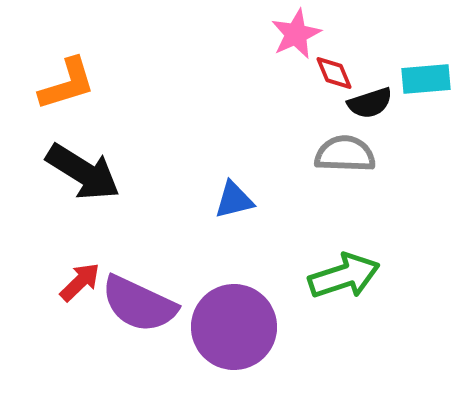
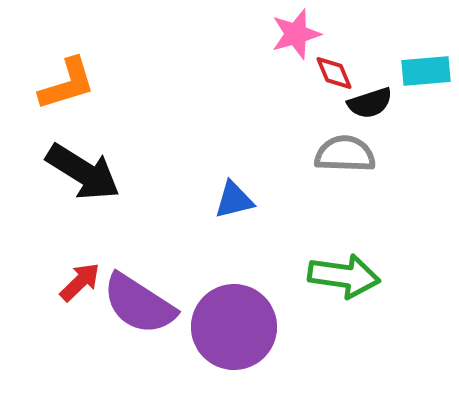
pink star: rotated 9 degrees clockwise
cyan rectangle: moved 8 px up
green arrow: rotated 26 degrees clockwise
purple semicircle: rotated 8 degrees clockwise
